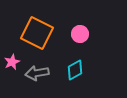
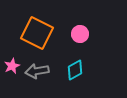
pink star: moved 4 px down
gray arrow: moved 2 px up
